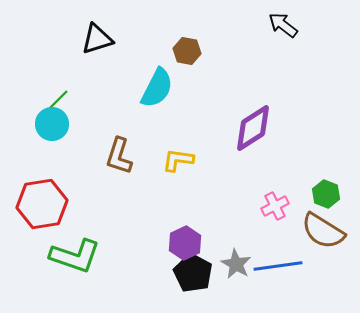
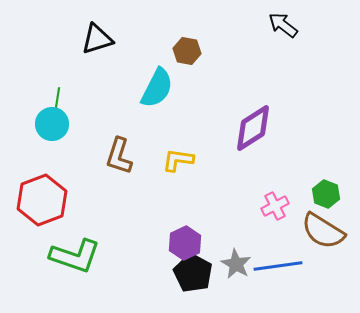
green line: rotated 36 degrees counterclockwise
red hexagon: moved 4 px up; rotated 12 degrees counterclockwise
